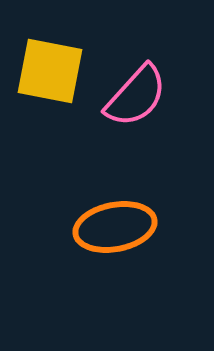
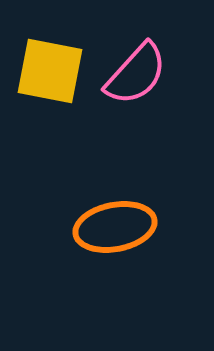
pink semicircle: moved 22 px up
